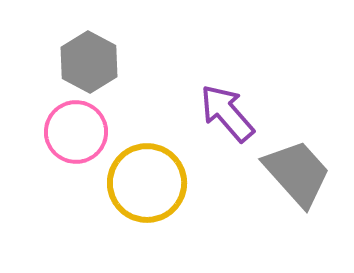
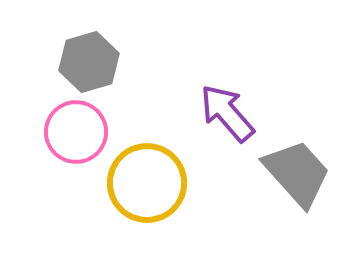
gray hexagon: rotated 16 degrees clockwise
